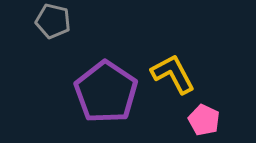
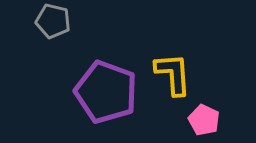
yellow L-shape: rotated 24 degrees clockwise
purple pentagon: rotated 14 degrees counterclockwise
